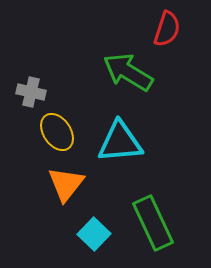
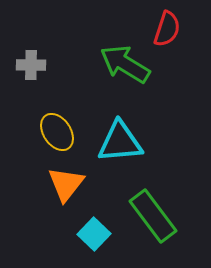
green arrow: moved 3 px left, 8 px up
gray cross: moved 27 px up; rotated 12 degrees counterclockwise
green rectangle: moved 7 px up; rotated 12 degrees counterclockwise
